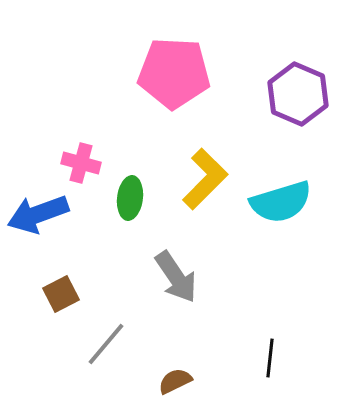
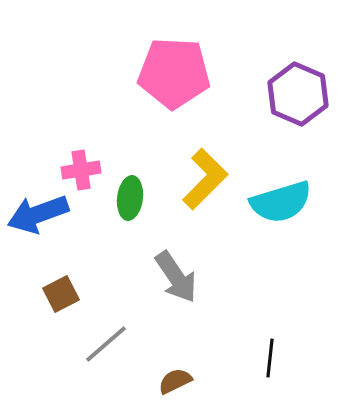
pink cross: moved 7 px down; rotated 24 degrees counterclockwise
gray line: rotated 9 degrees clockwise
